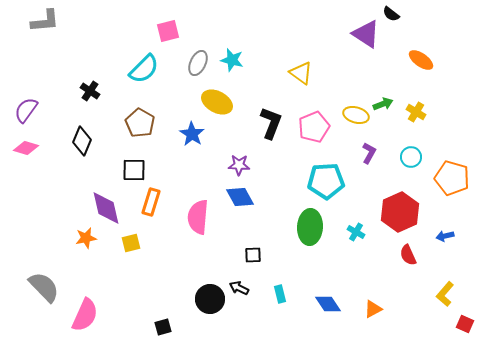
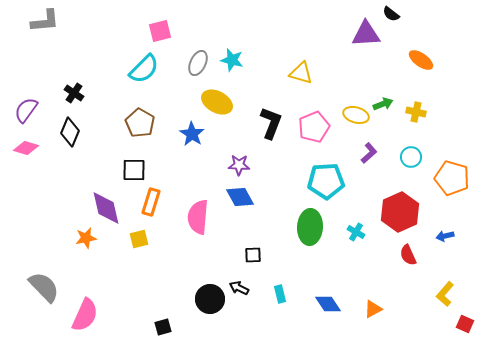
pink square at (168, 31): moved 8 px left
purple triangle at (366, 34): rotated 36 degrees counterclockwise
yellow triangle at (301, 73): rotated 20 degrees counterclockwise
black cross at (90, 91): moved 16 px left, 2 px down
yellow cross at (416, 112): rotated 18 degrees counterclockwise
black diamond at (82, 141): moved 12 px left, 9 px up
purple L-shape at (369, 153): rotated 20 degrees clockwise
yellow square at (131, 243): moved 8 px right, 4 px up
